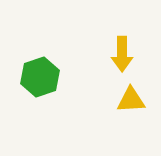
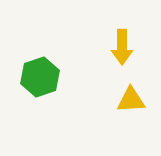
yellow arrow: moved 7 px up
